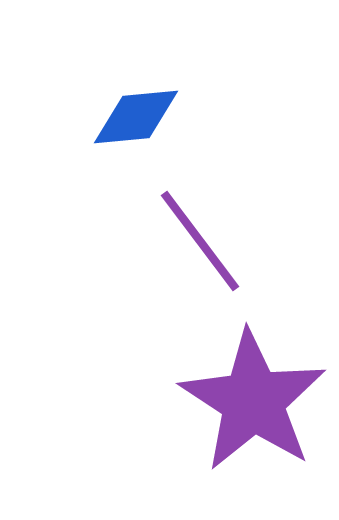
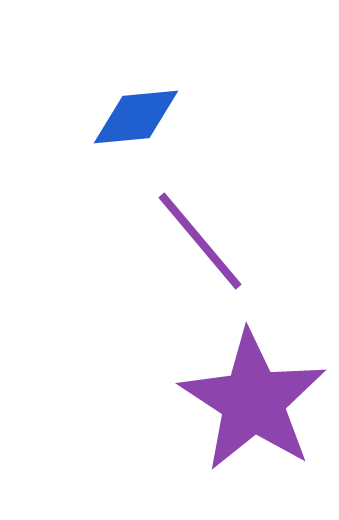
purple line: rotated 3 degrees counterclockwise
